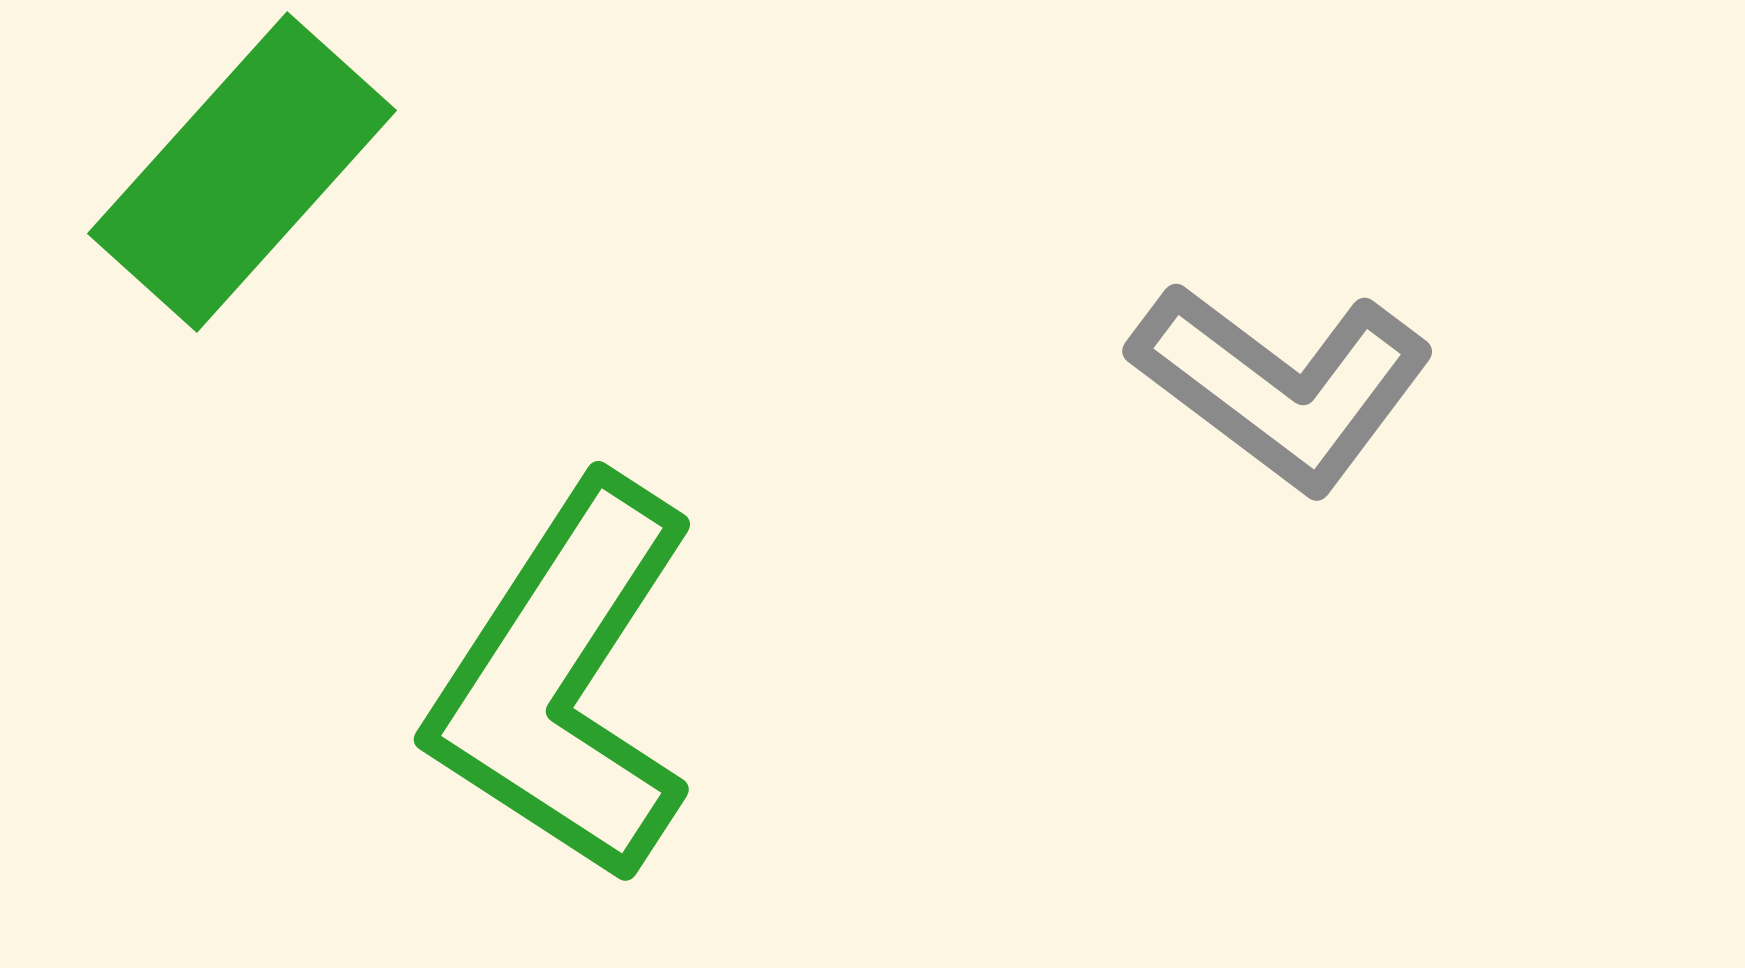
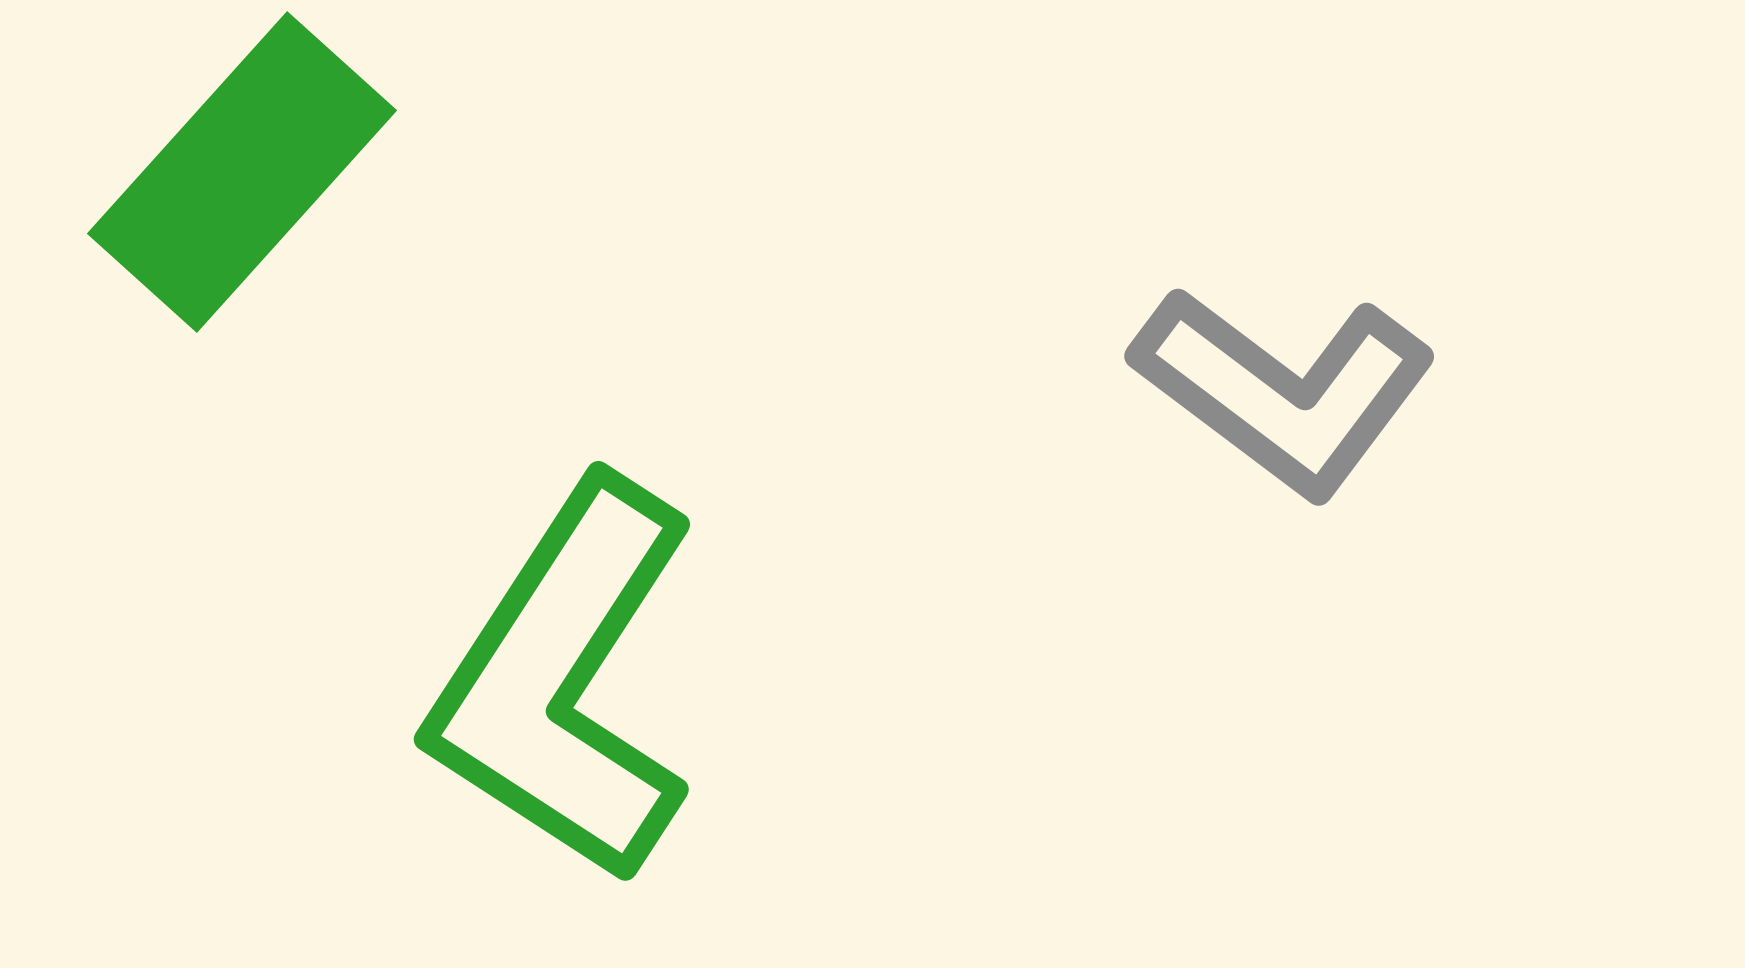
gray L-shape: moved 2 px right, 5 px down
